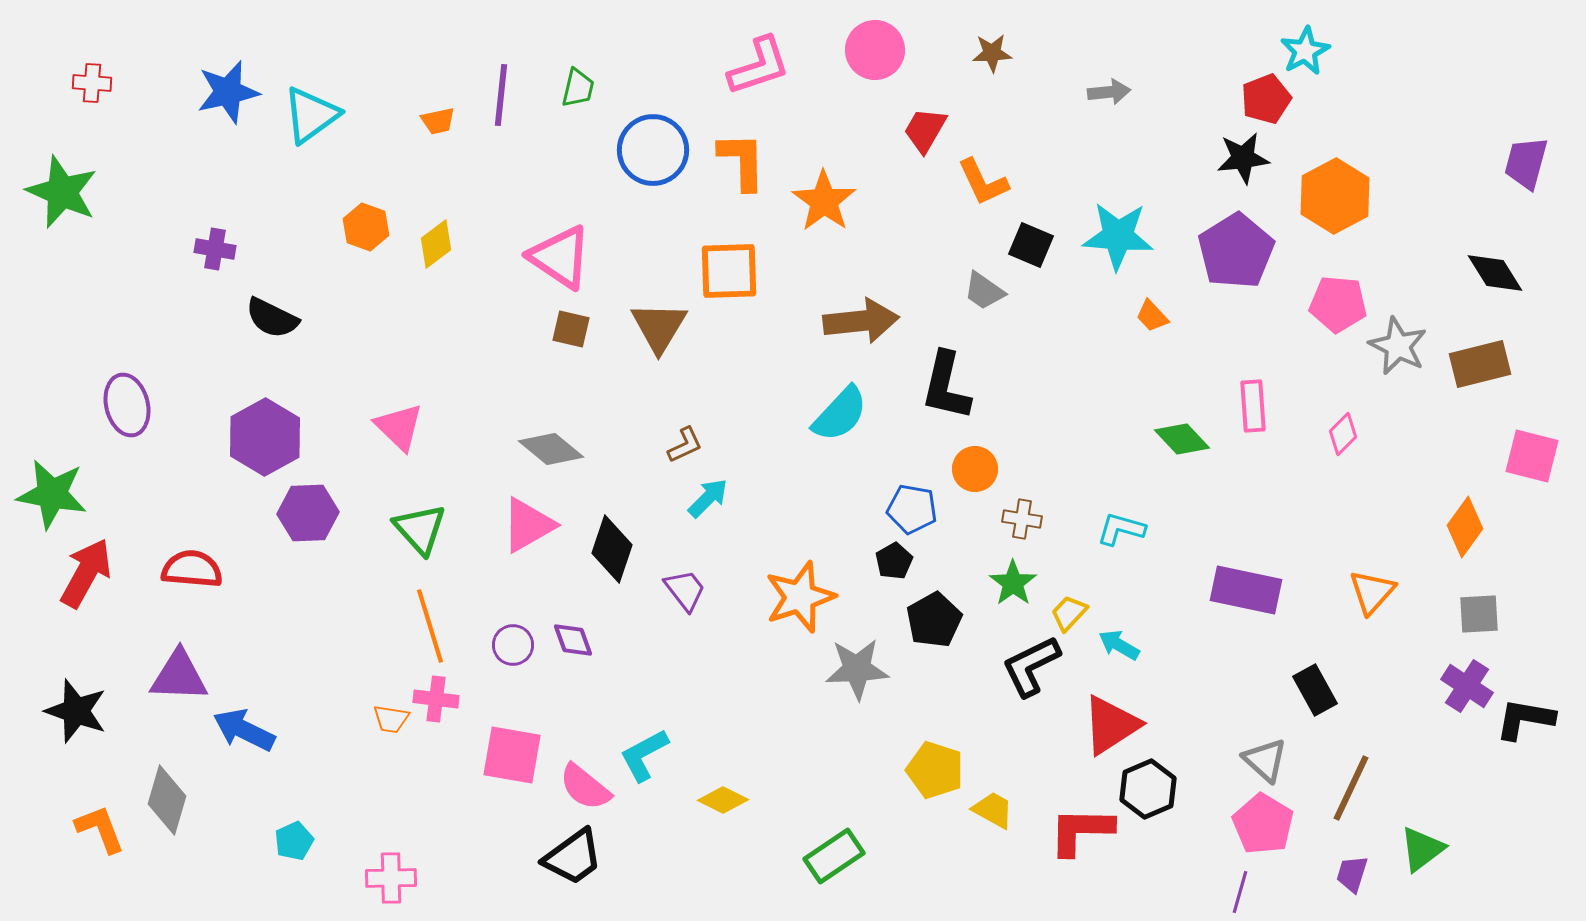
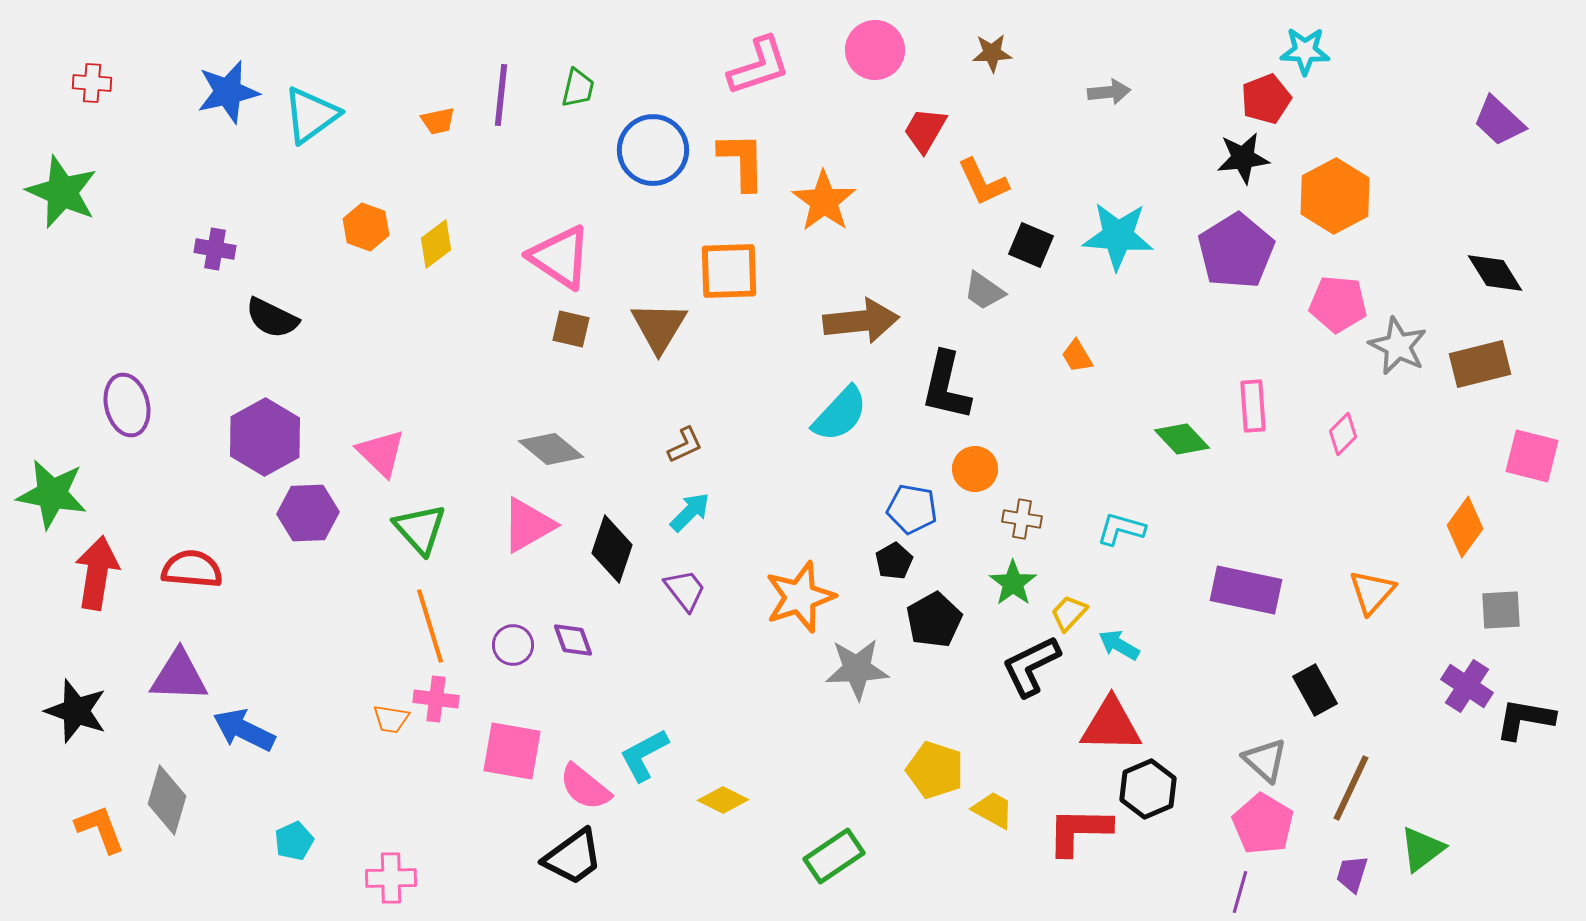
cyan star at (1305, 51): rotated 30 degrees clockwise
purple trapezoid at (1526, 163): moved 27 px left, 42 px up; rotated 62 degrees counterclockwise
orange trapezoid at (1152, 316): moved 75 px left, 40 px down; rotated 12 degrees clockwise
pink triangle at (399, 427): moved 18 px left, 26 px down
cyan arrow at (708, 498): moved 18 px left, 14 px down
red arrow at (86, 573): moved 11 px right; rotated 20 degrees counterclockwise
gray square at (1479, 614): moved 22 px right, 4 px up
red triangle at (1111, 725): rotated 34 degrees clockwise
pink square at (512, 755): moved 4 px up
red L-shape at (1081, 831): moved 2 px left
